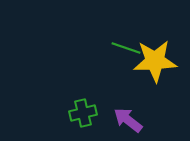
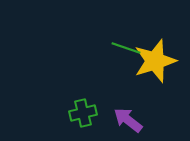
yellow star: rotated 15 degrees counterclockwise
